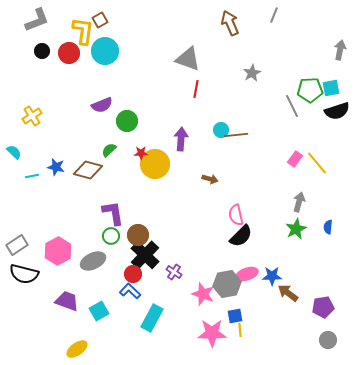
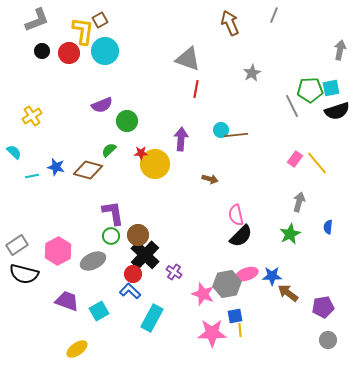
green star at (296, 229): moved 6 px left, 5 px down
